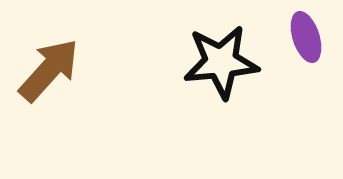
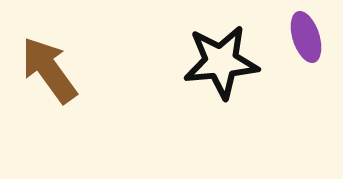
brown arrow: rotated 78 degrees counterclockwise
